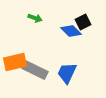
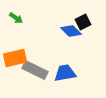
green arrow: moved 19 px left; rotated 16 degrees clockwise
orange rectangle: moved 4 px up
blue trapezoid: moved 2 px left; rotated 55 degrees clockwise
